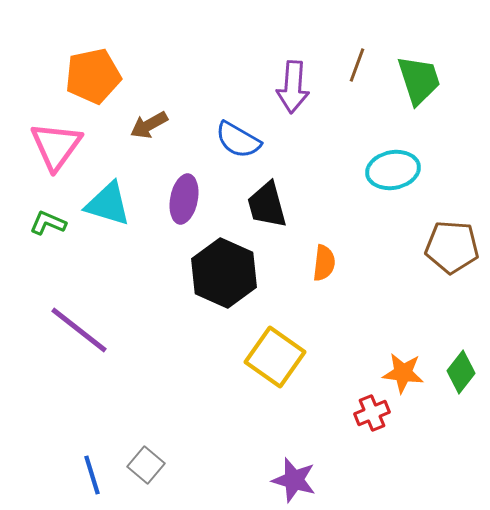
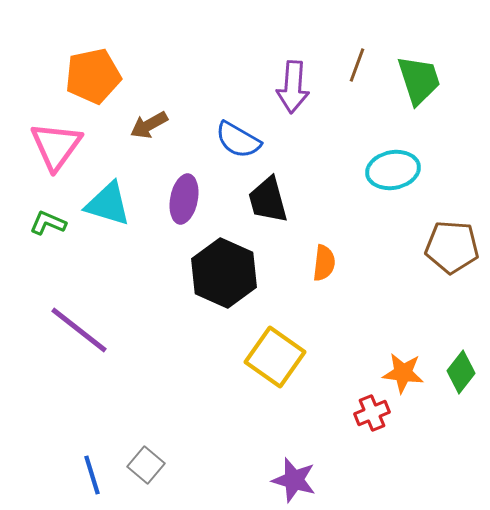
black trapezoid: moved 1 px right, 5 px up
